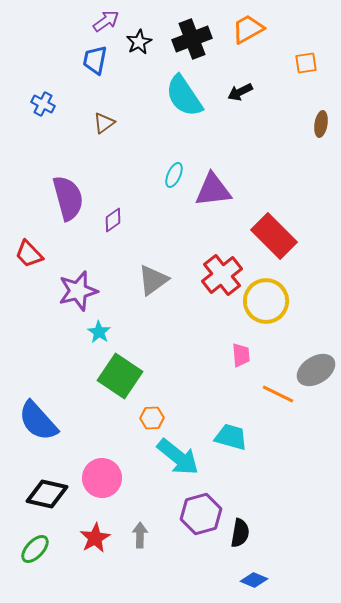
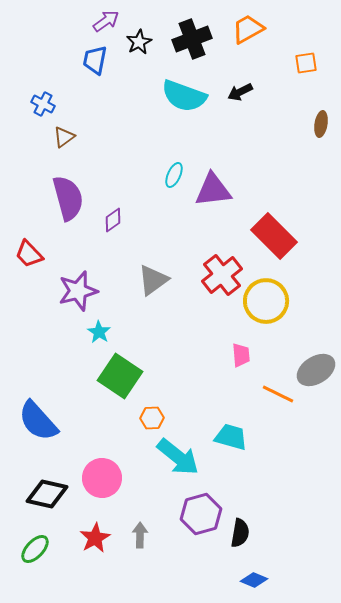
cyan semicircle: rotated 36 degrees counterclockwise
brown triangle: moved 40 px left, 14 px down
